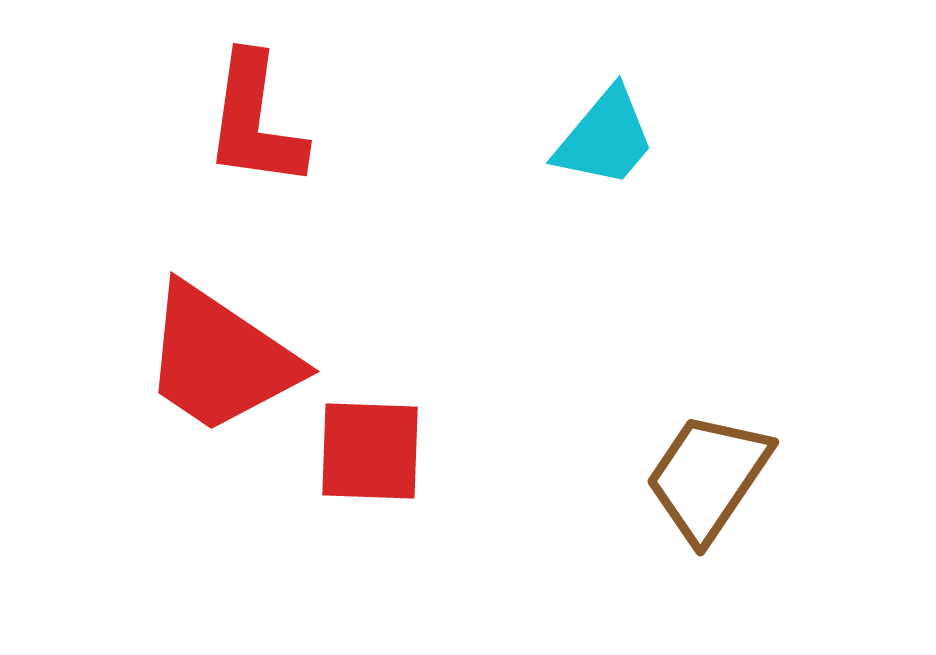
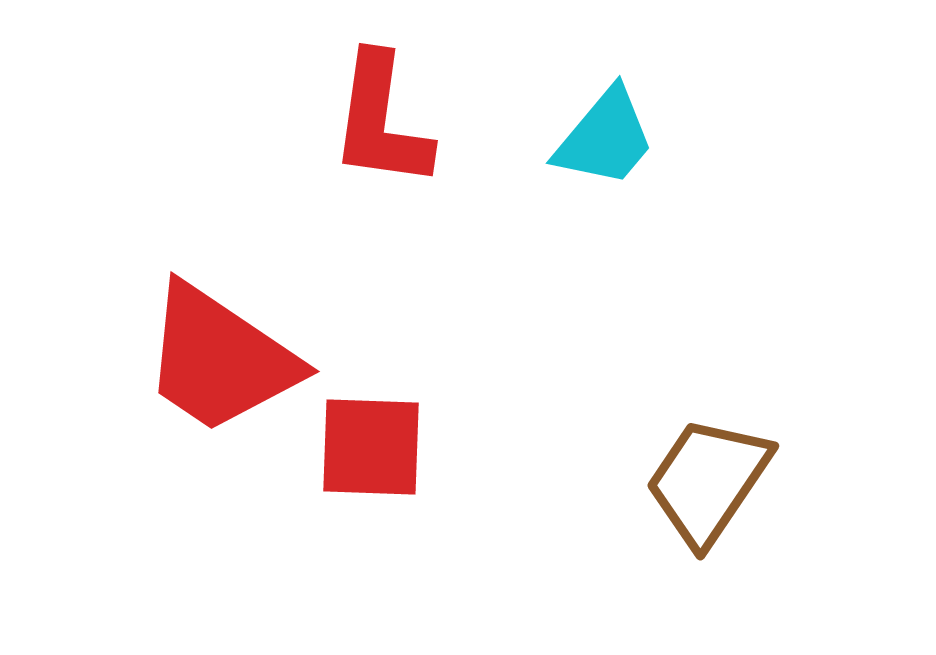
red L-shape: moved 126 px right
red square: moved 1 px right, 4 px up
brown trapezoid: moved 4 px down
